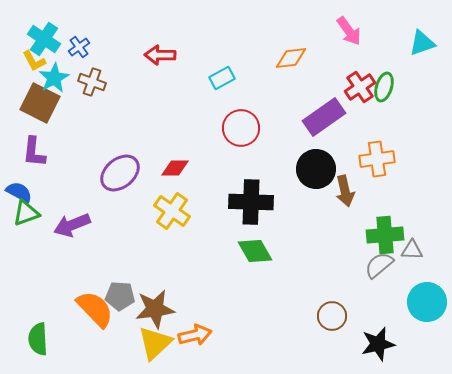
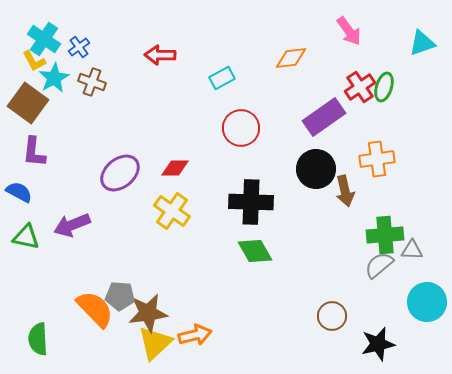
brown square: moved 12 px left; rotated 9 degrees clockwise
green triangle: moved 24 px down; rotated 32 degrees clockwise
brown star: moved 7 px left, 4 px down
